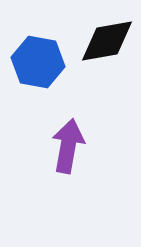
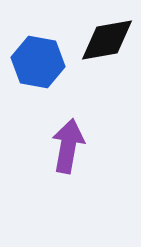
black diamond: moved 1 px up
